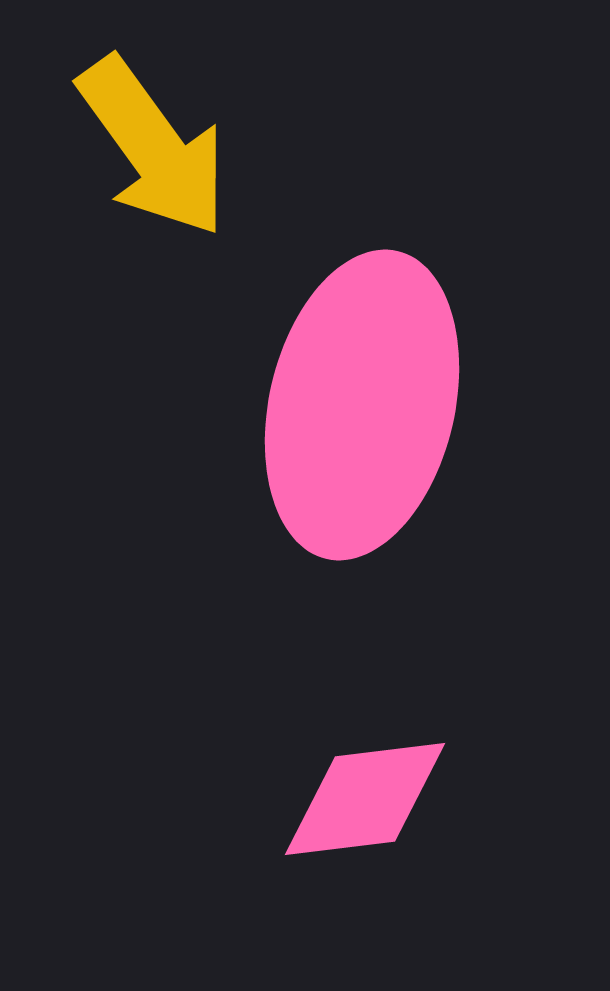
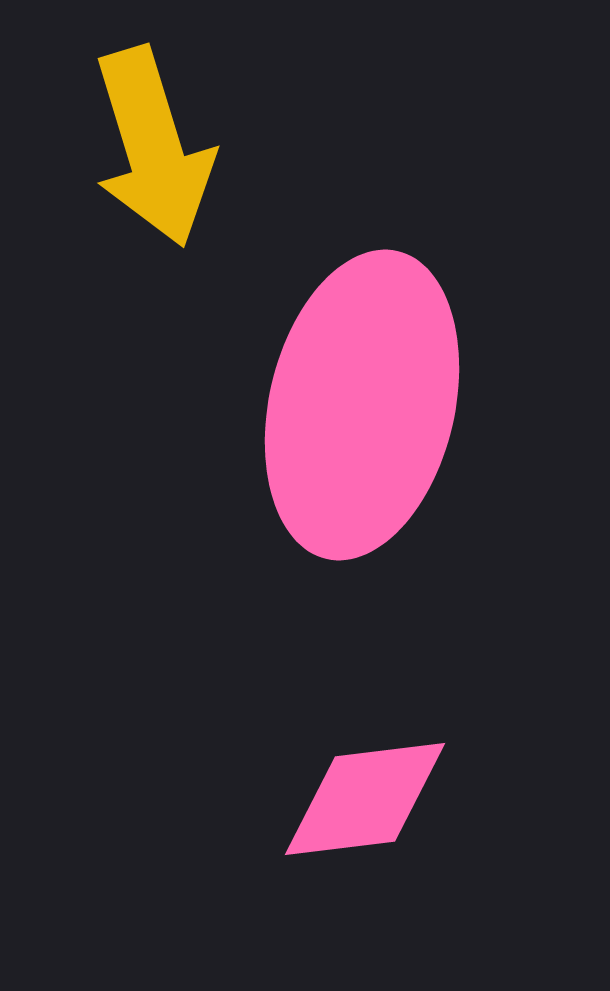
yellow arrow: rotated 19 degrees clockwise
